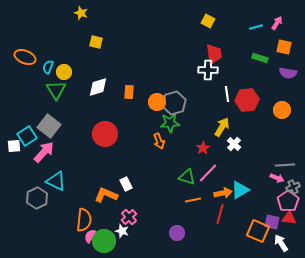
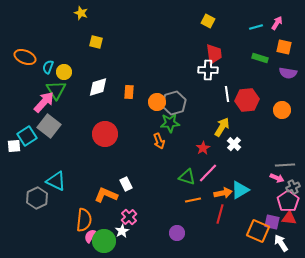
pink arrow at (44, 152): moved 50 px up
white star at (122, 231): rotated 24 degrees clockwise
